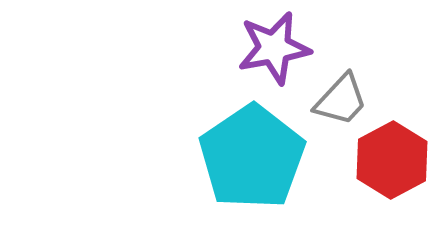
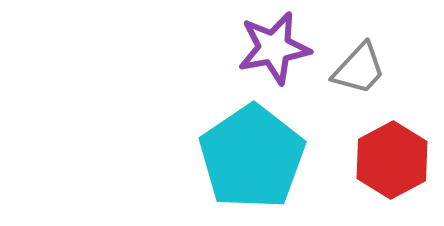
gray trapezoid: moved 18 px right, 31 px up
